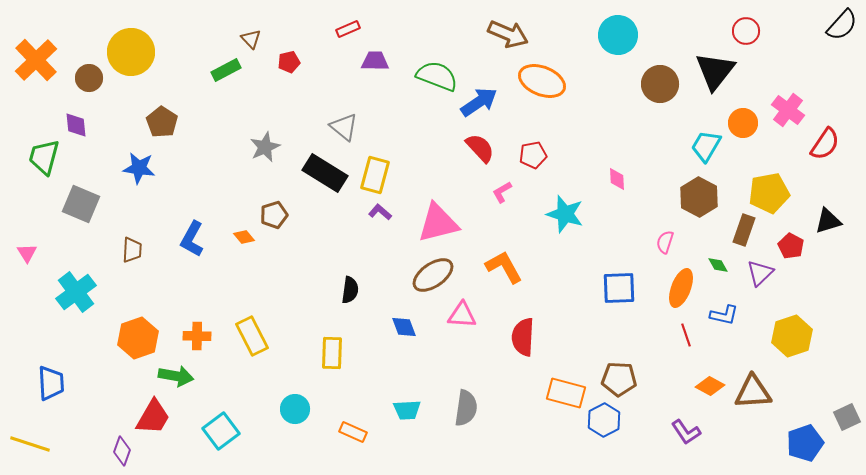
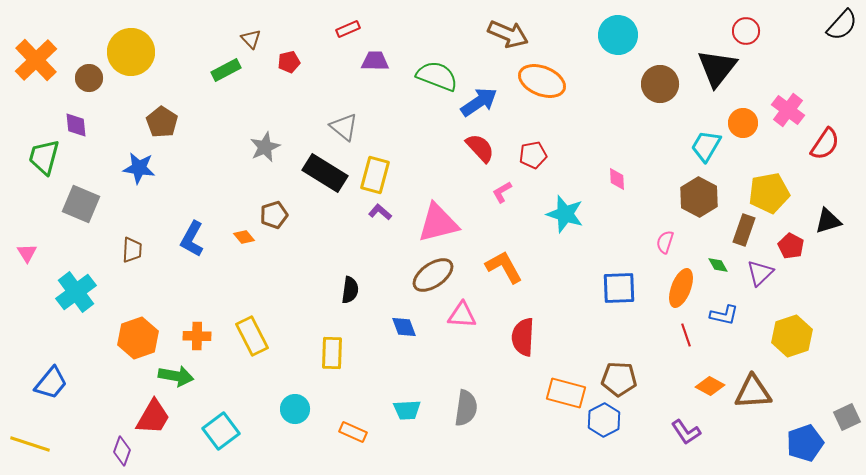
black triangle at (715, 71): moved 2 px right, 3 px up
blue trapezoid at (51, 383): rotated 42 degrees clockwise
